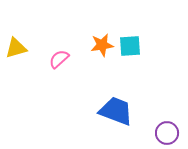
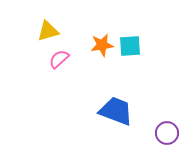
yellow triangle: moved 32 px right, 17 px up
